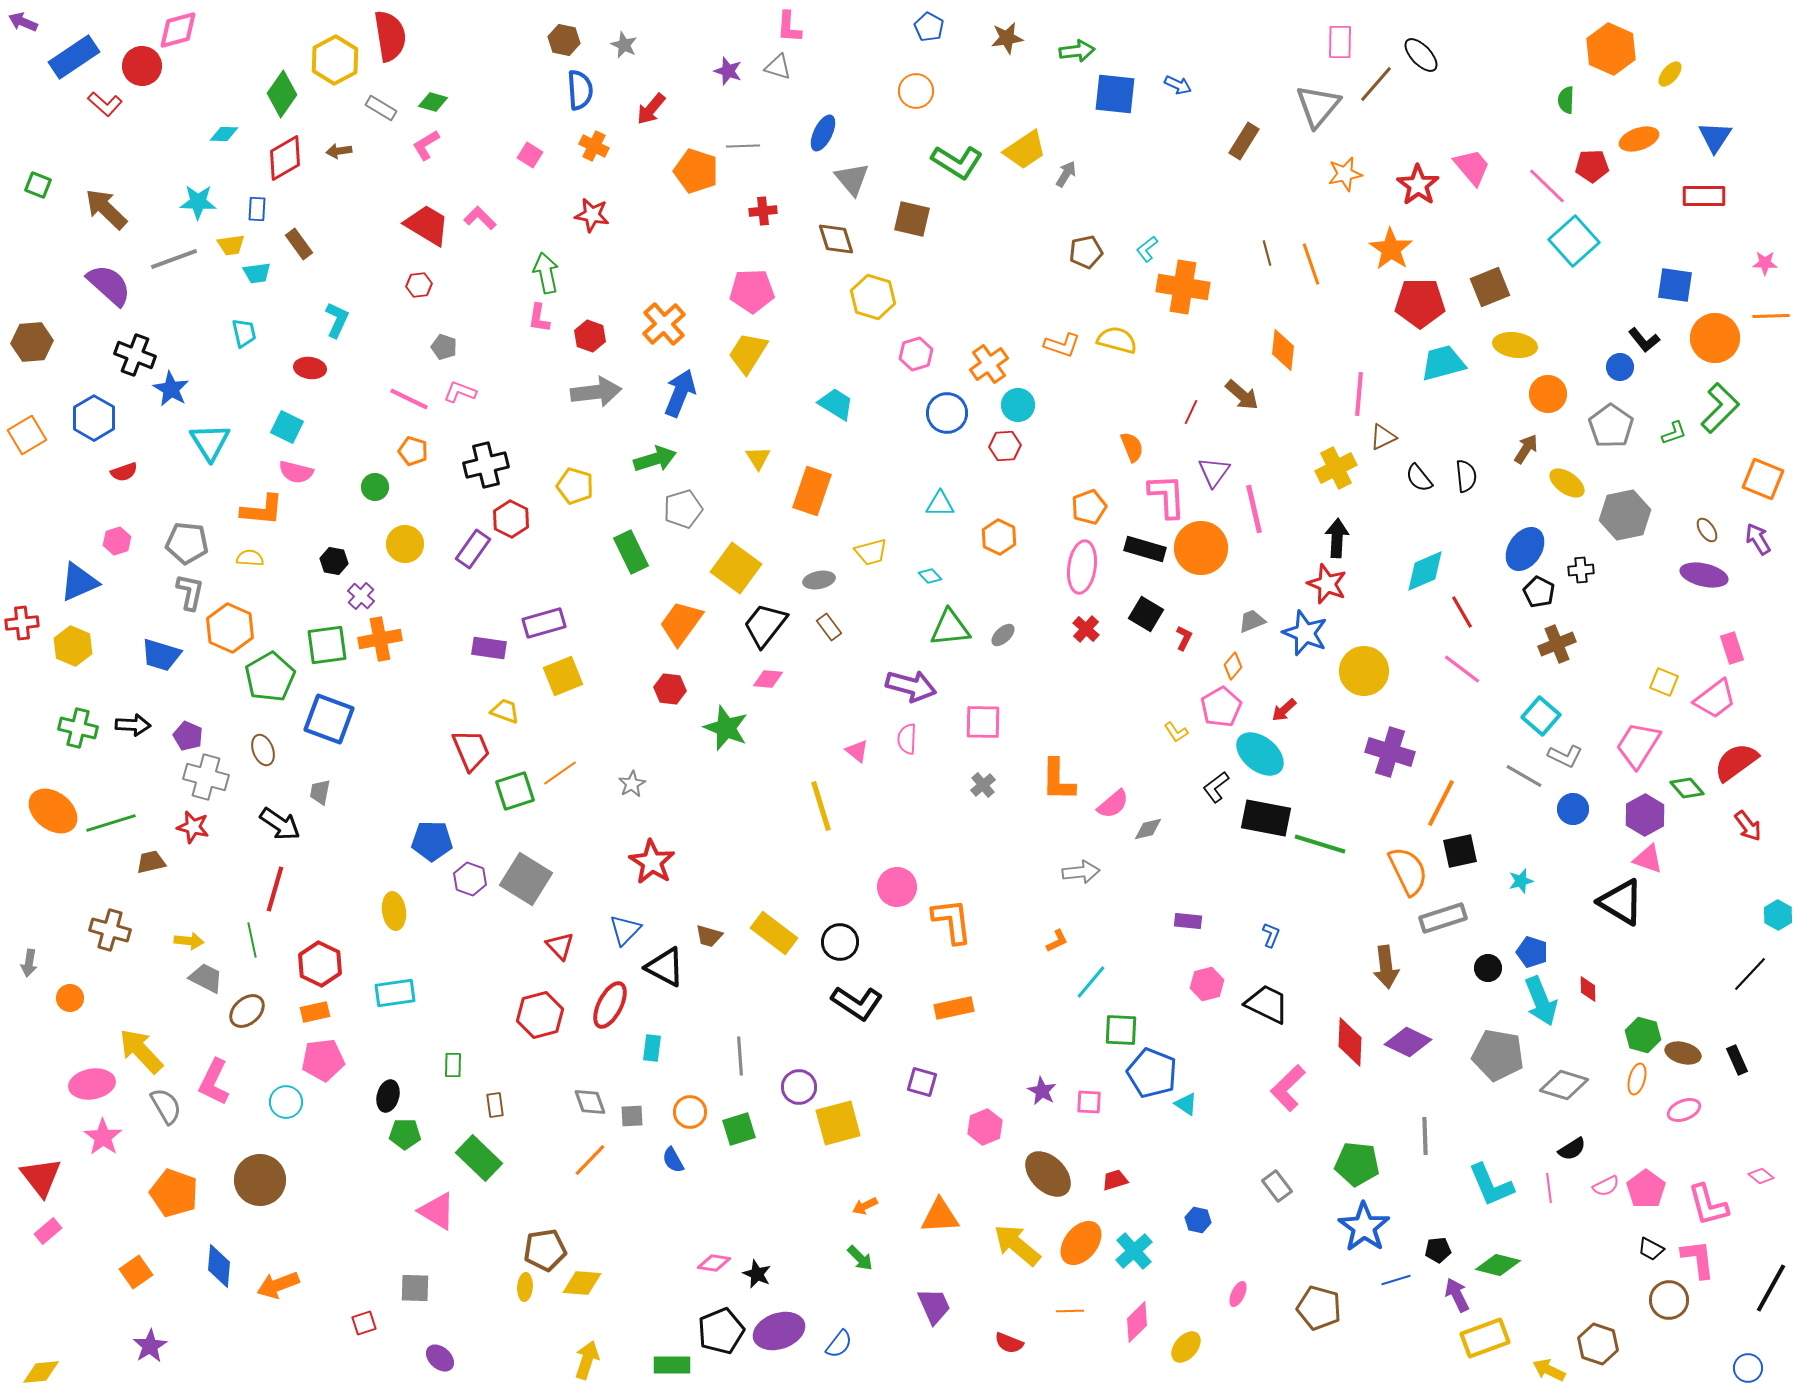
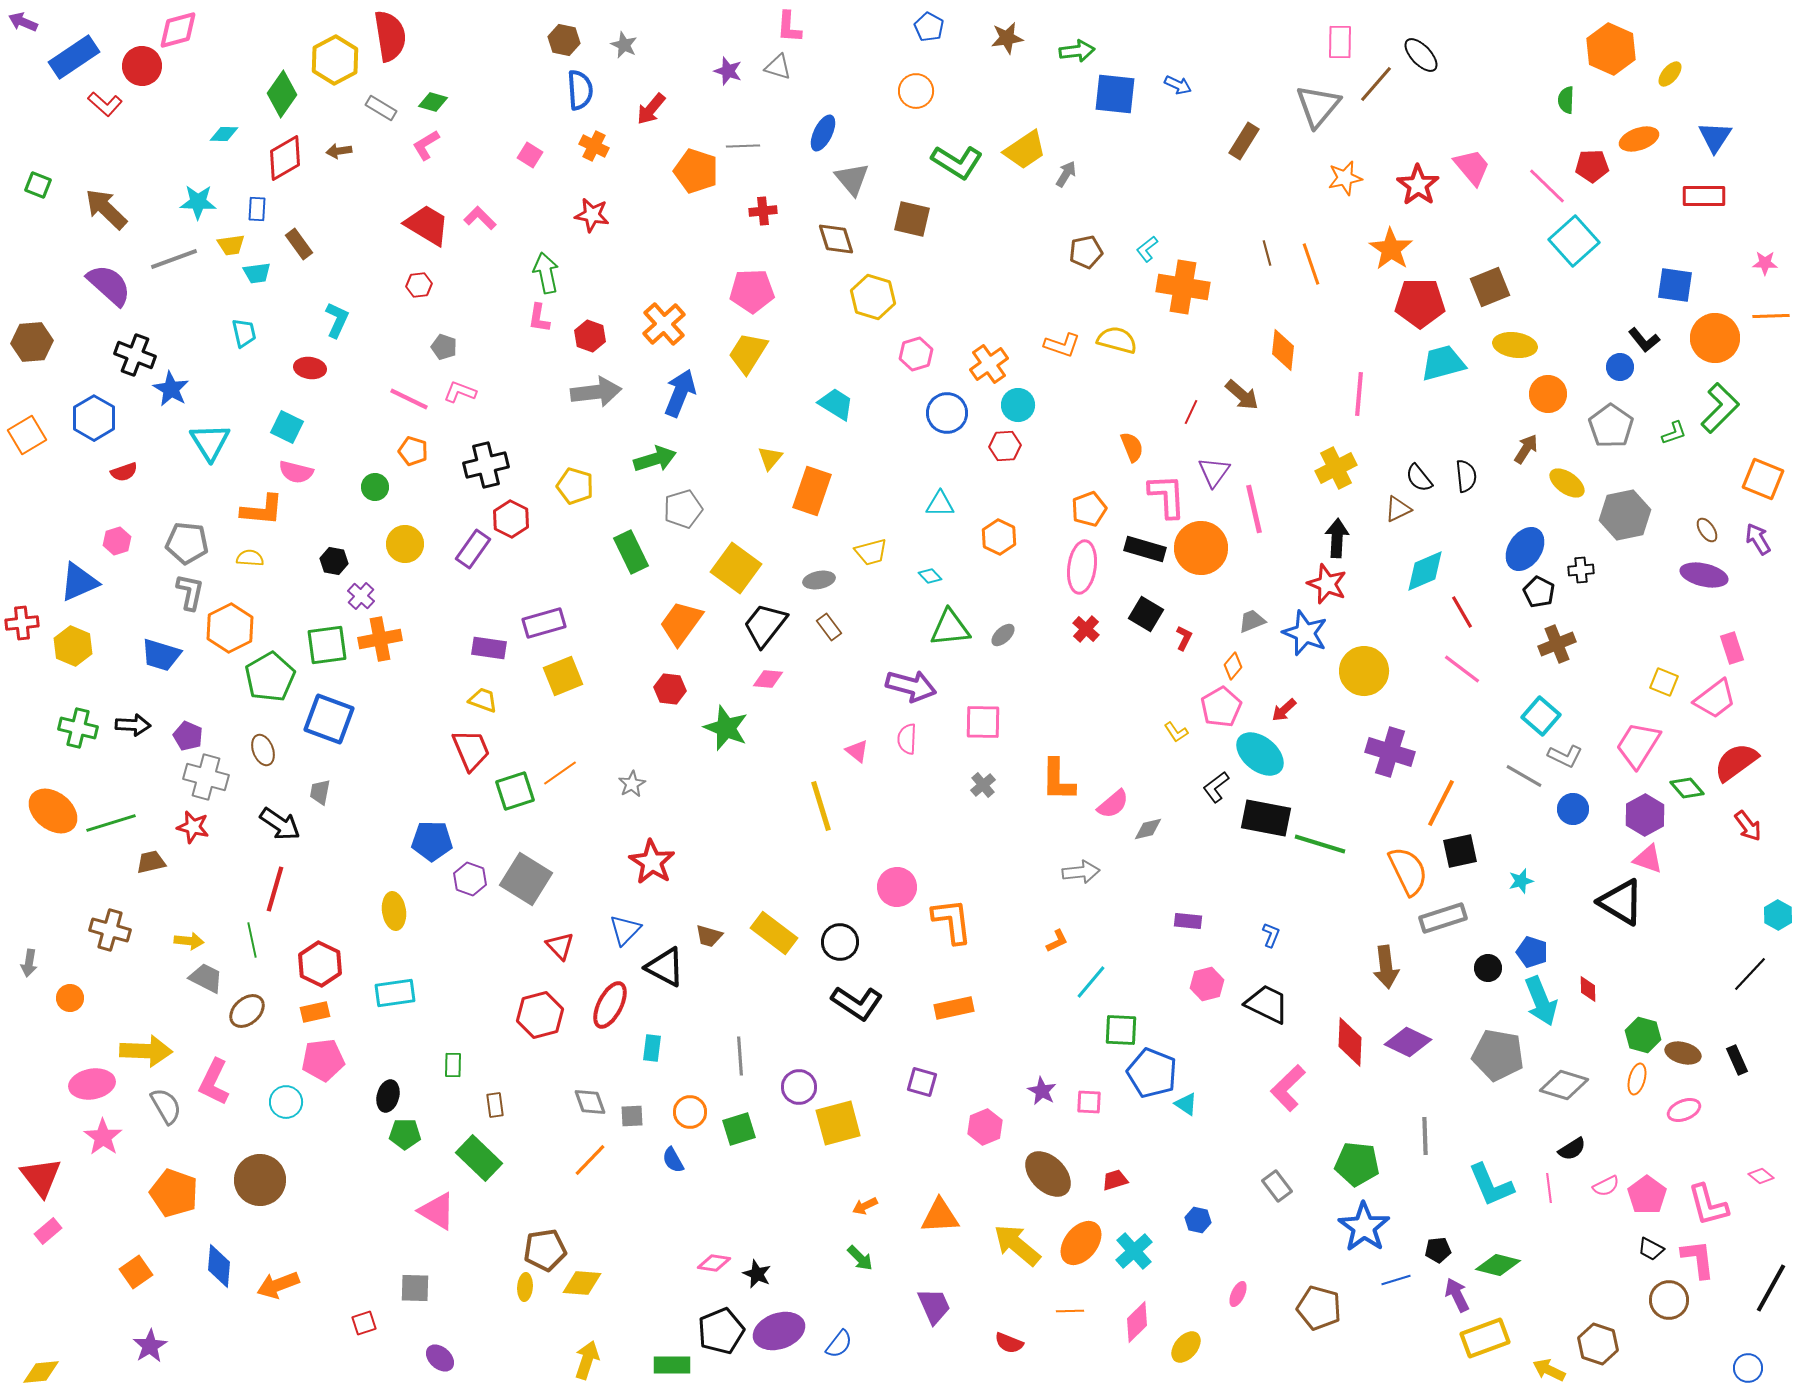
orange star at (1345, 174): moved 4 px down
brown triangle at (1383, 437): moved 15 px right, 72 px down
yellow triangle at (758, 458): moved 12 px right; rotated 12 degrees clockwise
orange pentagon at (1089, 507): moved 2 px down
orange hexagon at (230, 628): rotated 9 degrees clockwise
yellow trapezoid at (505, 711): moved 22 px left, 11 px up
yellow arrow at (141, 1051): moved 5 px right; rotated 135 degrees clockwise
pink pentagon at (1646, 1189): moved 1 px right, 6 px down
